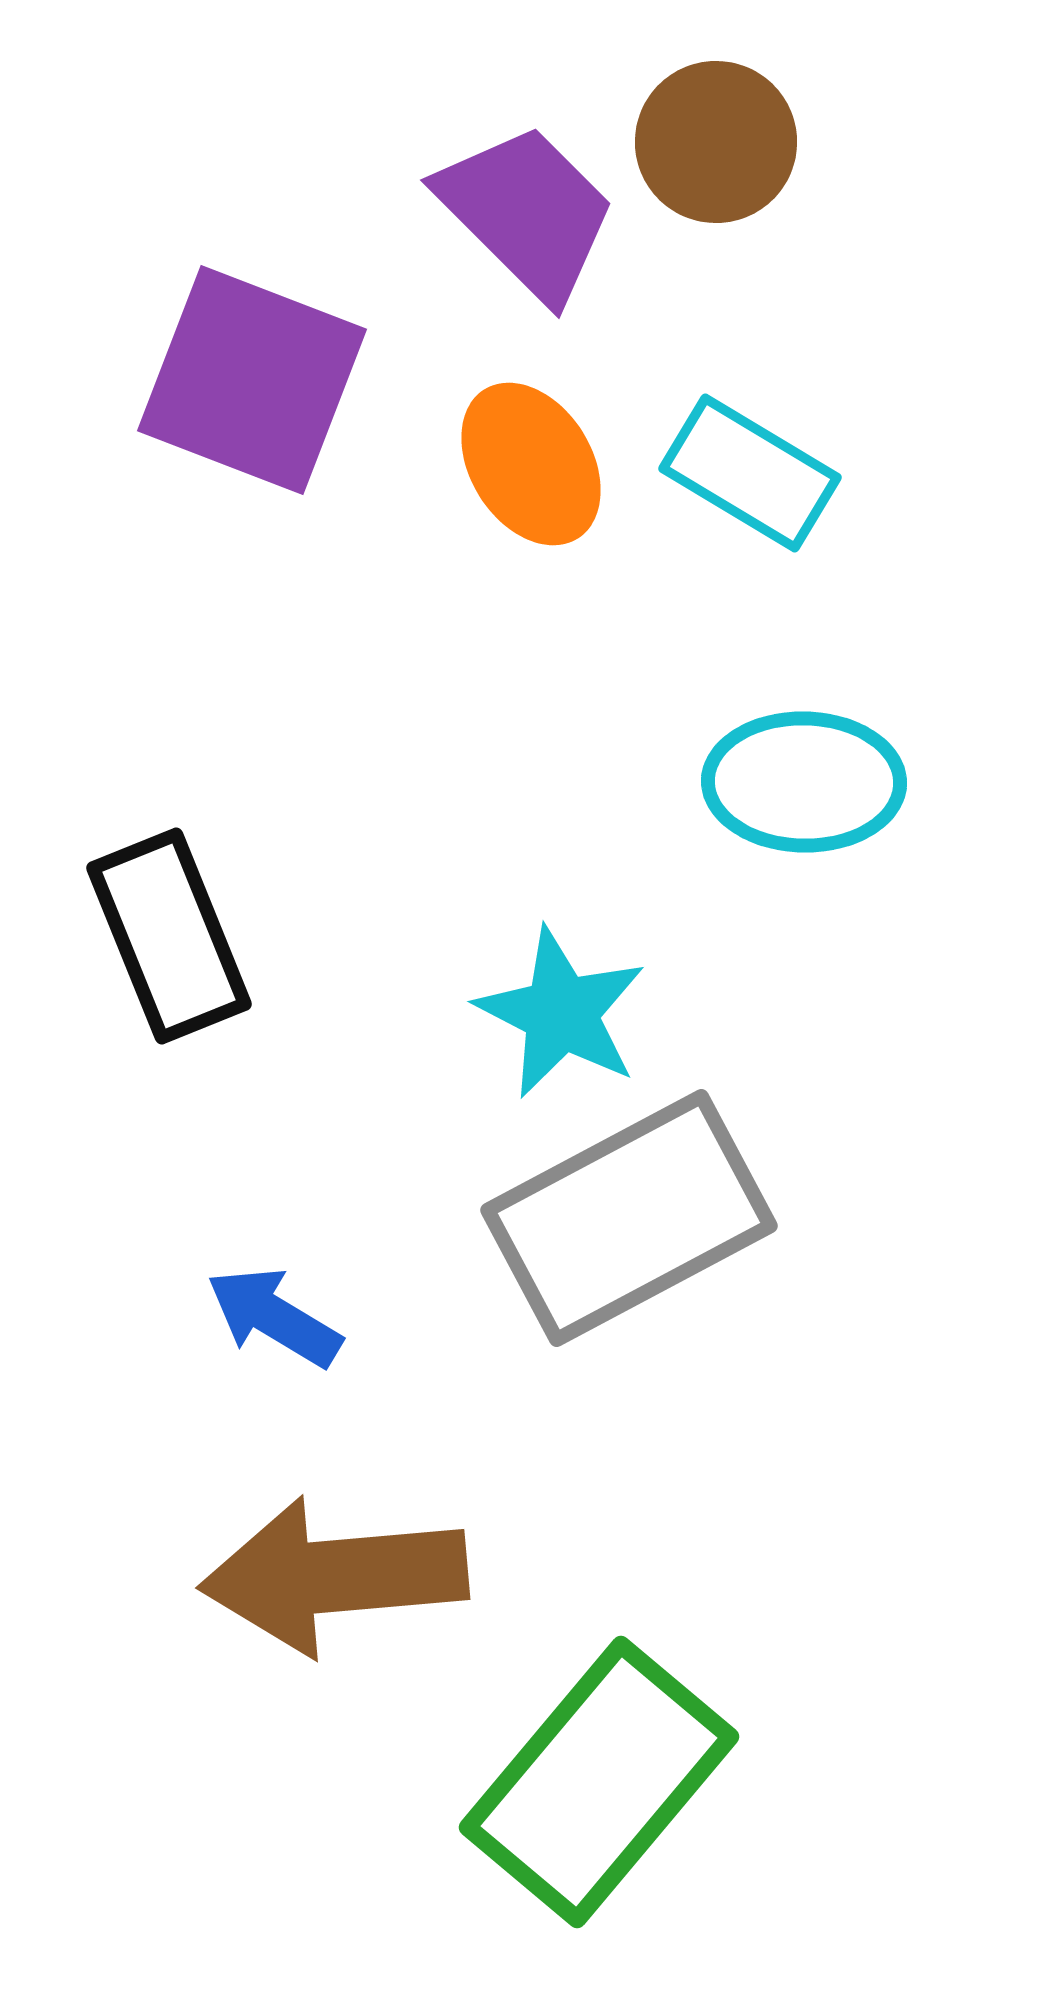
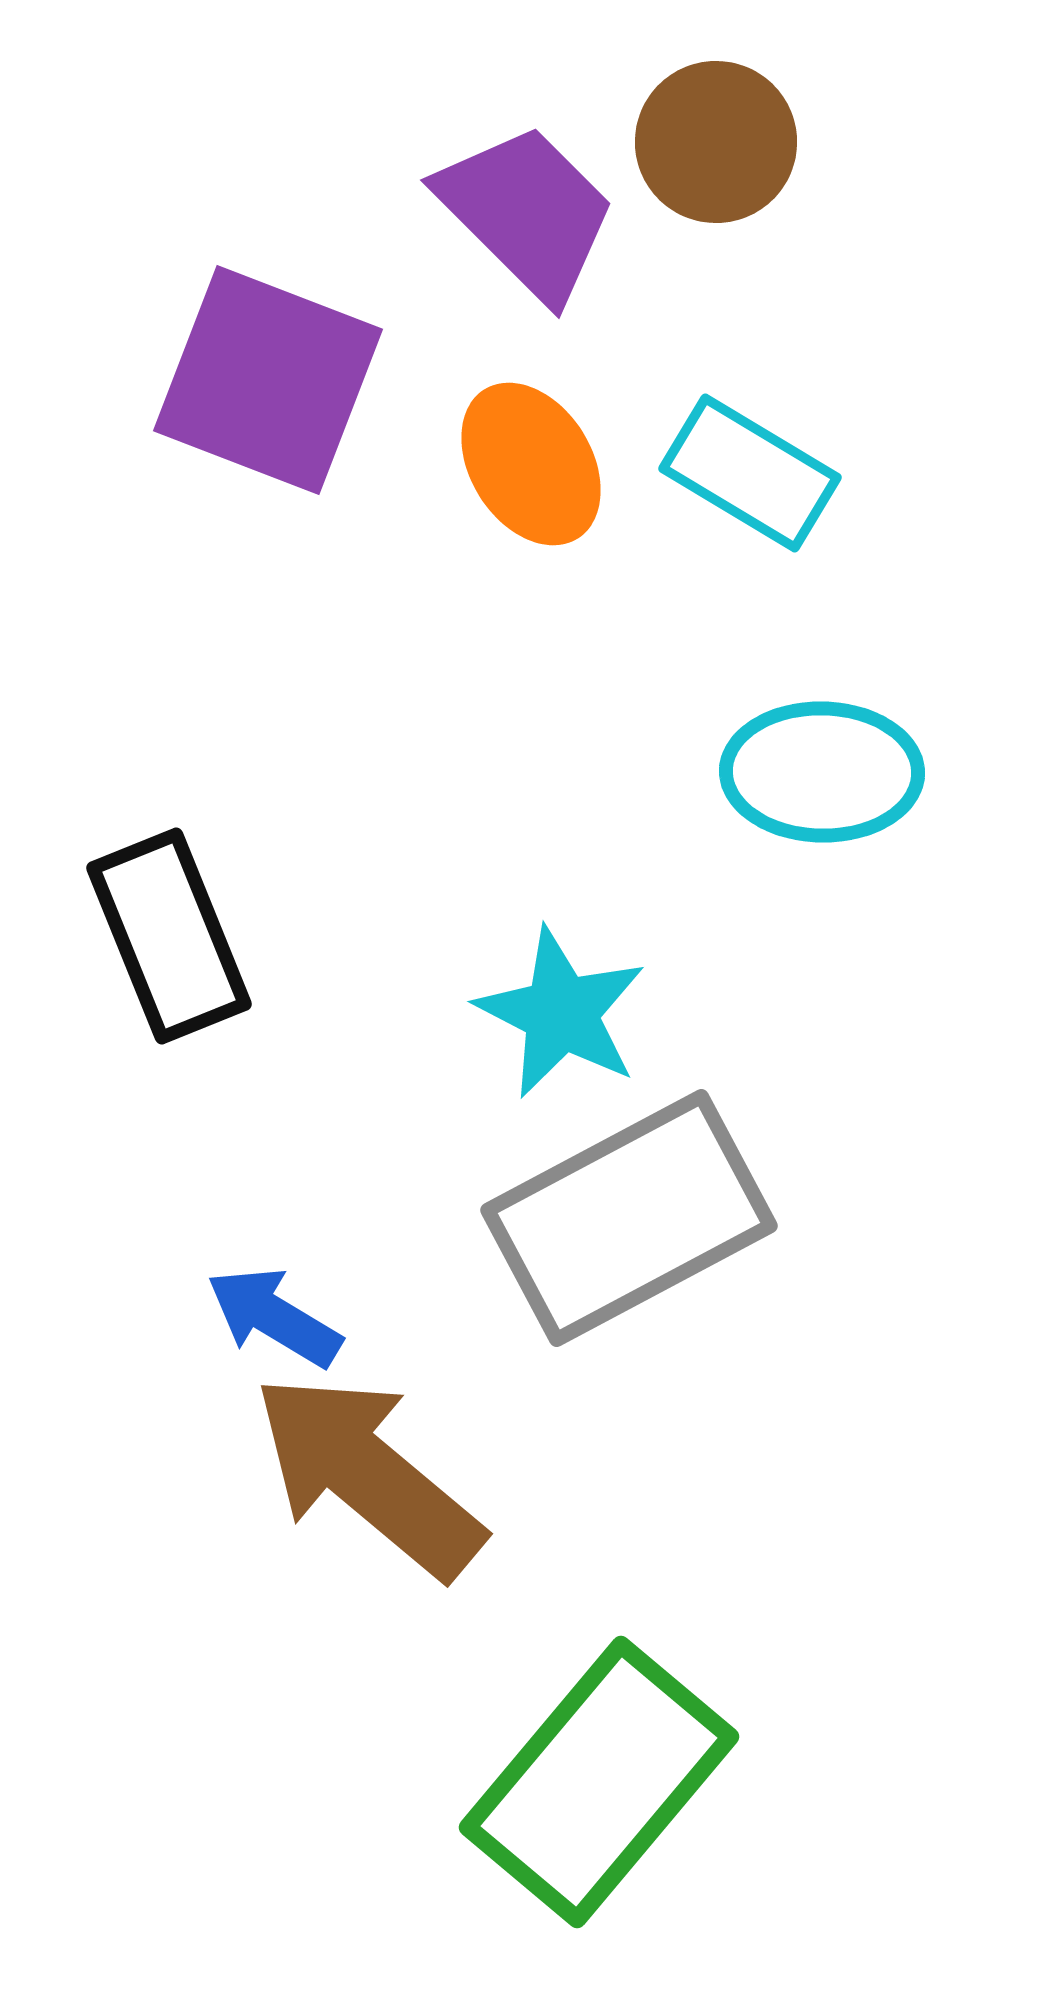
purple square: moved 16 px right
cyan ellipse: moved 18 px right, 10 px up
brown arrow: moved 34 px right, 101 px up; rotated 45 degrees clockwise
